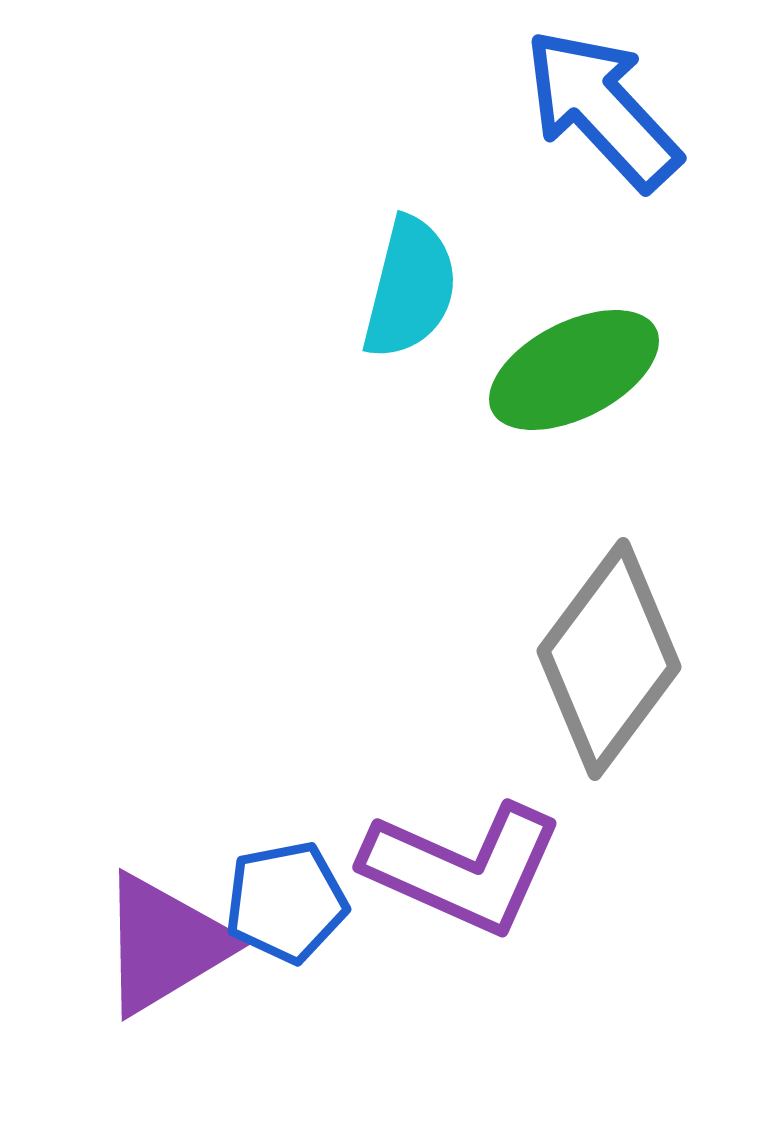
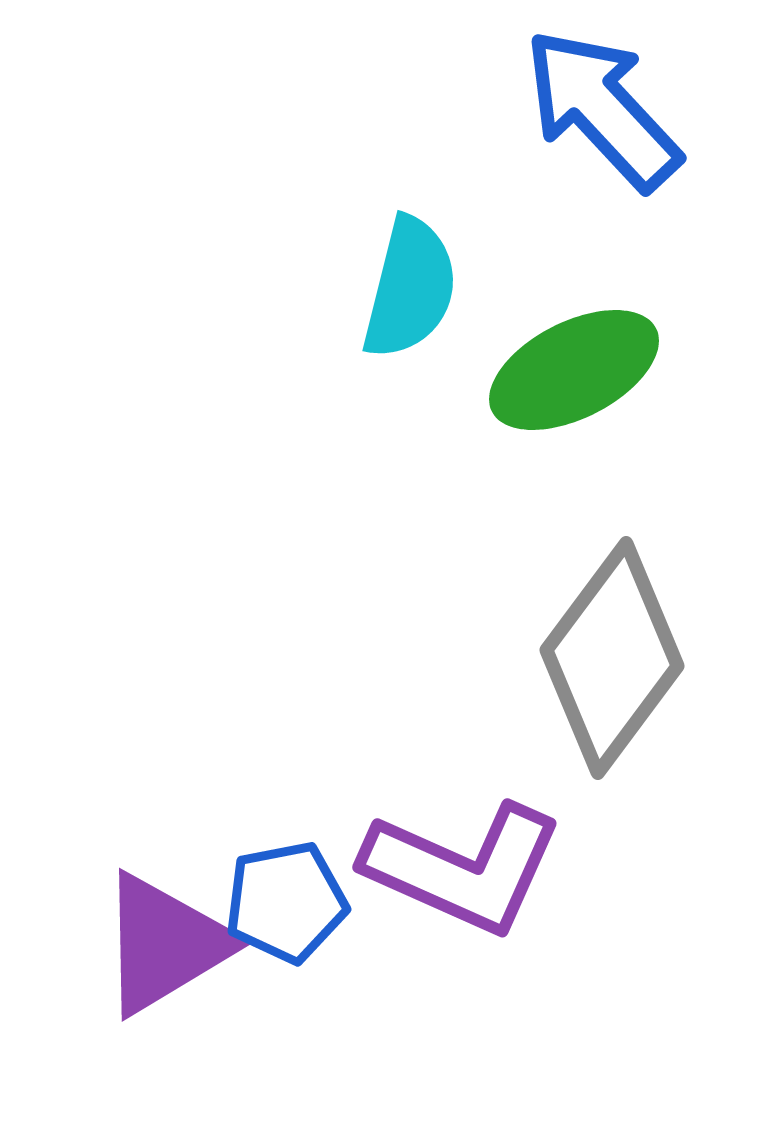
gray diamond: moved 3 px right, 1 px up
